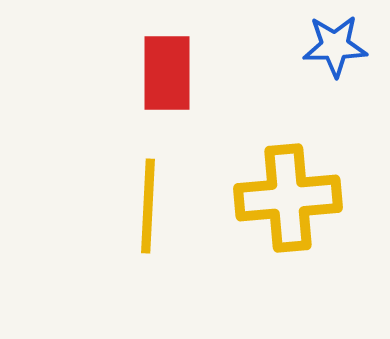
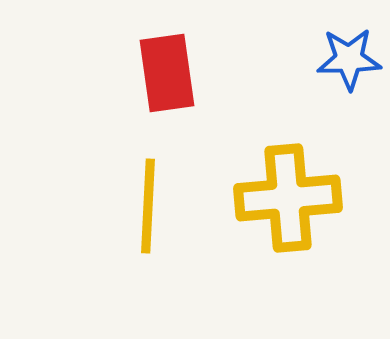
blue star: moved 14 px right, 13 px down
red rectangle: rotated 8 degrees counterclockwise
